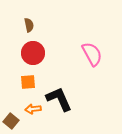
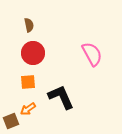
black L-shape: moved 2 px right, 2 px up
orange arrow: moved 5 px left; rotated 28 degrees counterclockwise
brown square: rotated 28 degrees clockwise
